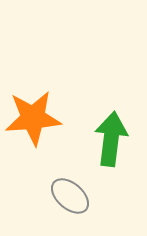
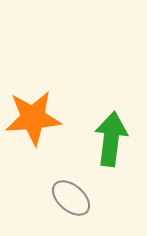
gray ellipse: moved 1 px right, 2 px down
